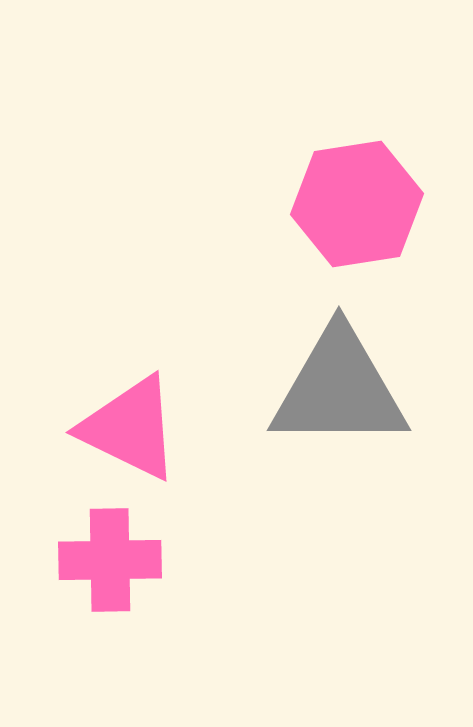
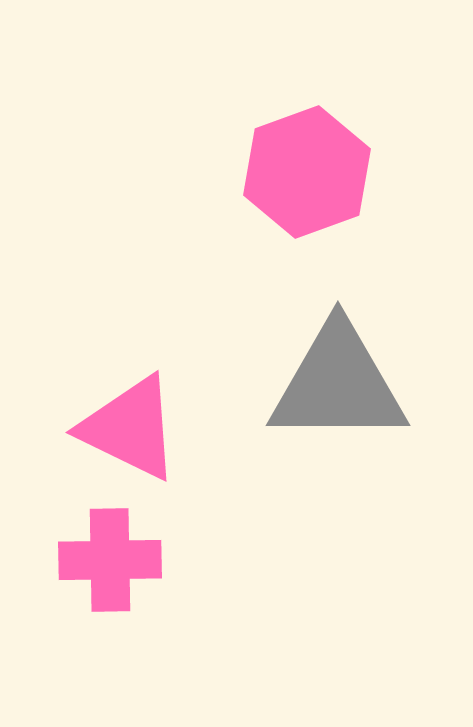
pink hexagon: moved 50 px left, 32 px up; rotated 11 degrees counterclockwise
gray triangle: moved 1 px left, 5 px up
